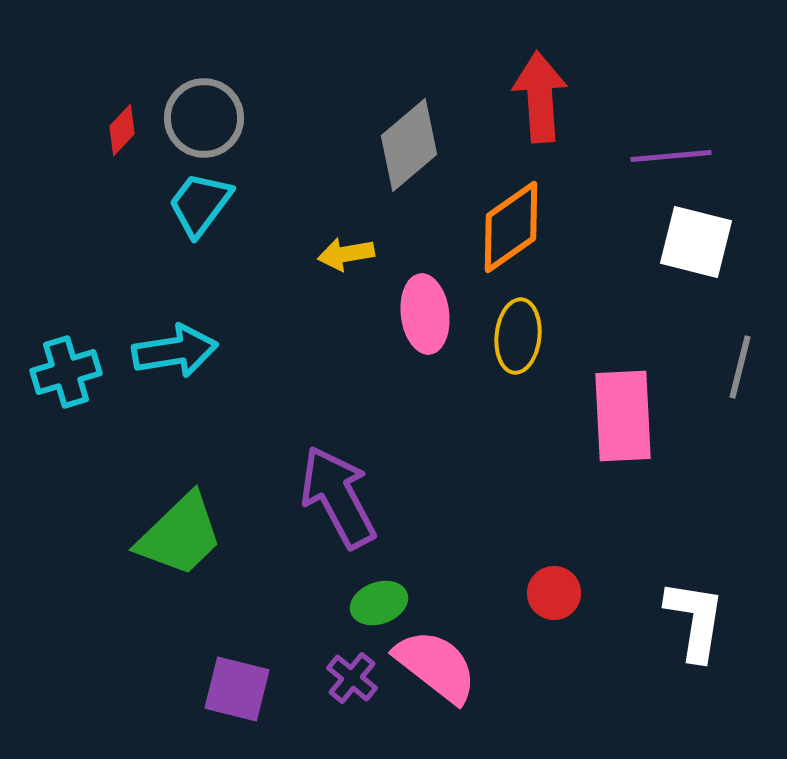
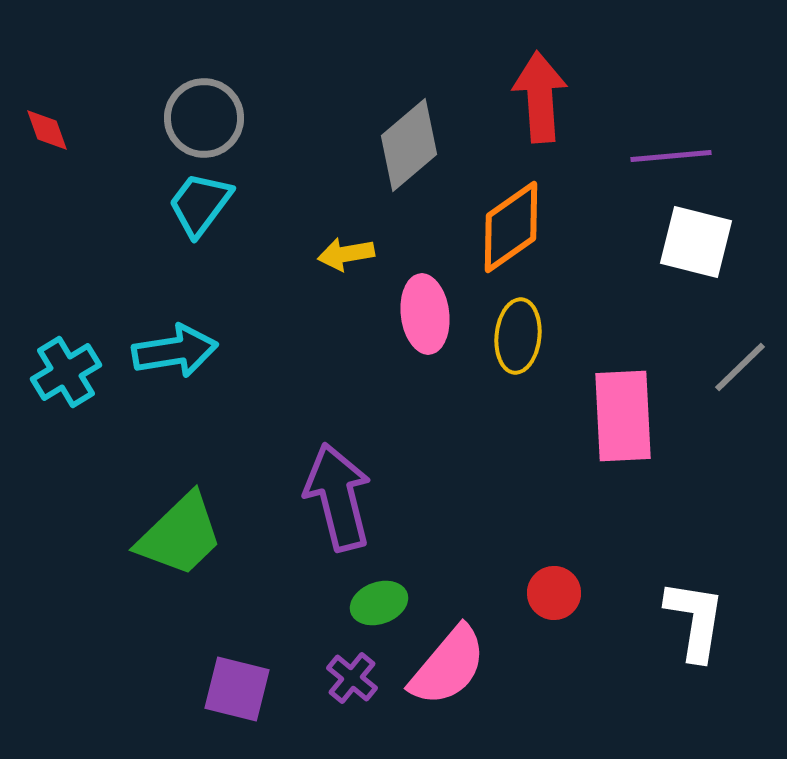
red diamond: moved 75 px left; rotated 63 degrees counterclockwise
gray line: rotated 32 degrees clockwise
cyan cross: rotated 14 degrees counterclockwise
purple arrow: rotated 14 degrees clockwise
pink semicircle: moved 12 px right; rotated 92 degrees clockwise
